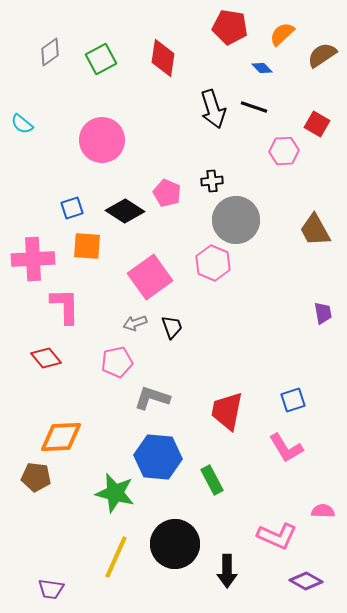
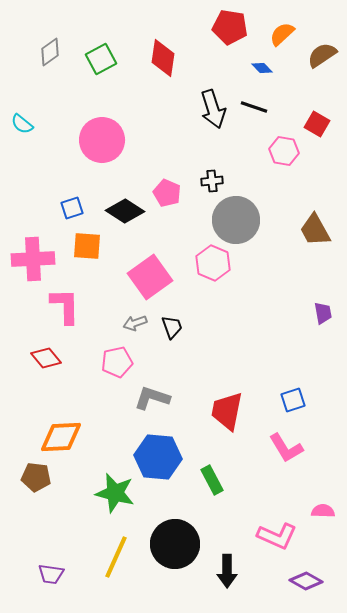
pink hexagon at (284, 151): rotated 12 degrees clockwise
purple trapezoid at (51, 589): moved 15 px up
